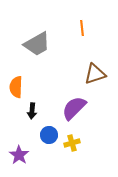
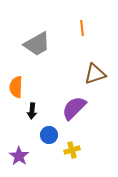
yellow cross: moved 7 px down
purple star: moved 1 px down
